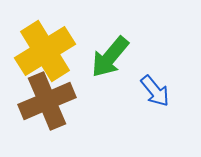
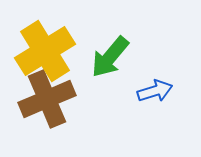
blue arrow: rotated 68 degrees counterclockwise
brown cross: moved 2 px up
